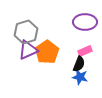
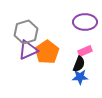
blue star: rotated 14 degrees counterclockwise
